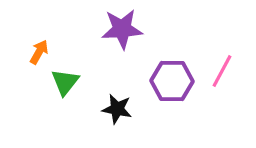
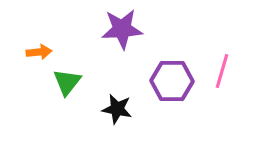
orange arrow: rotated 55 degrees clockwise
pink line: rotated 12 degrees counterclockwise
green triangle: moved 2 px right
